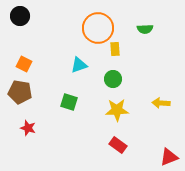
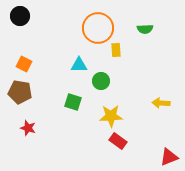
yellow rectangle: moved 1 px right, 1 px down
cyan triangle: rotated 18 degrees clockwise
green circle: moved 12 px left, 2 px down
green square: moved 4 px right
yellow star: moved 6 px left, 6 px down
red rectangle: moved 4 px up
